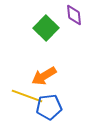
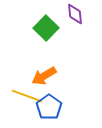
purple diamond: moved 1 px right, 1 px up
blue pentagon: rotated 30 degrees counterclockwise
